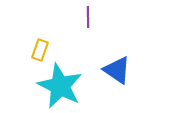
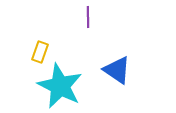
yellow rectangle: moved 2 px down
